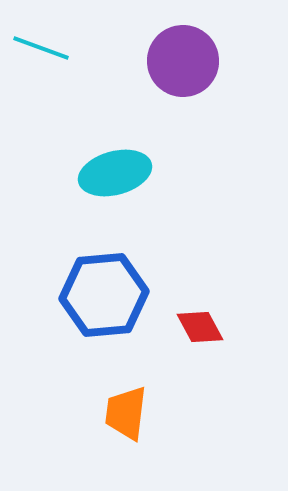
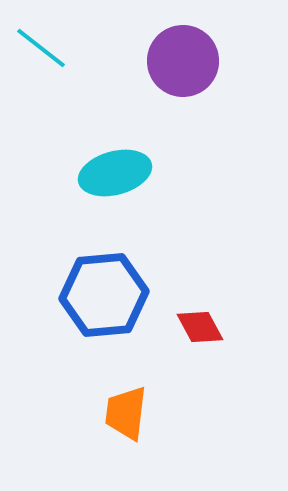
cyan line: rotated 18 degrees clockwise
